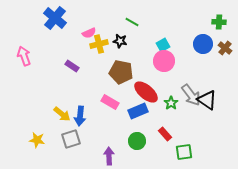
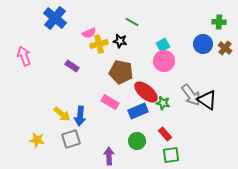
green star: moved 8 px left; rotated 24 degrees counterclockwise
green square: moved 13 px left, 3 px down
